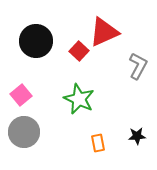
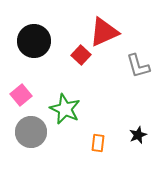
black circle: moved 2 px left
red square: moved 2 px right, 4 px down
gray L-shape: rotated 136 degrees clockwise
green star: moved 14 px left, 10 px down
gray circle: moved 7 px right
black star: moved 1 px right, 1 px up; rotated 18 degrees counterclockwise
orange rectangle: rotated 18 degrees clockwise
